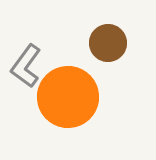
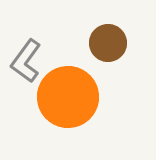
gray L-shape: moved 5 px up
